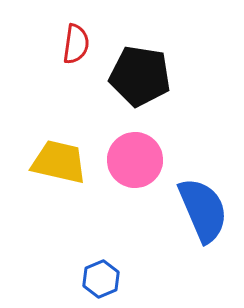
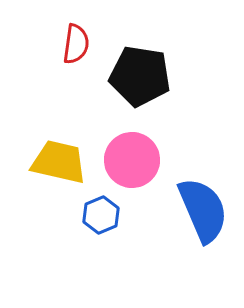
pink circle: moved 3 px left
blue hexagon: moved 64 px up
